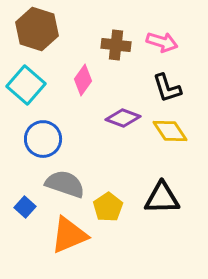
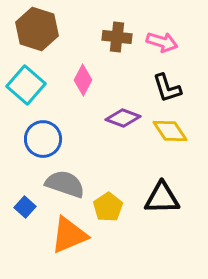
brown cross: moved 1 px right, 8 px up
pink diamond: rotated 8 degrees counterclockwise
